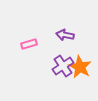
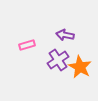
pink rectangle: moved 2 px left, 1 px down
purple cross: moved 5 px left, 6 px up
